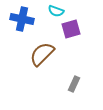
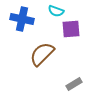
purple square: rotated 12 degrees clockwise
gray rectangle: rotated 35 degrees clockwise
